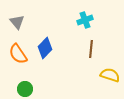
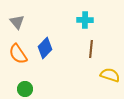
cyan cross: rotated 21 degrees clockwise
